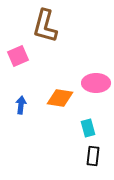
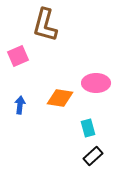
brown L-shape: moved 1 px up
blue arrow: moved 1 px left
black rectangle: rotated 42 degrees clockwise
